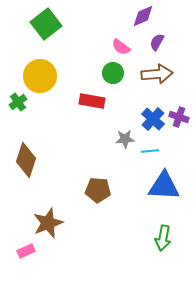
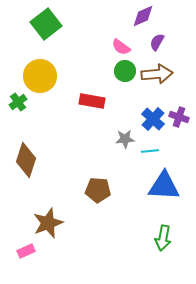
green circle: moved 12 px right, 2 px up
